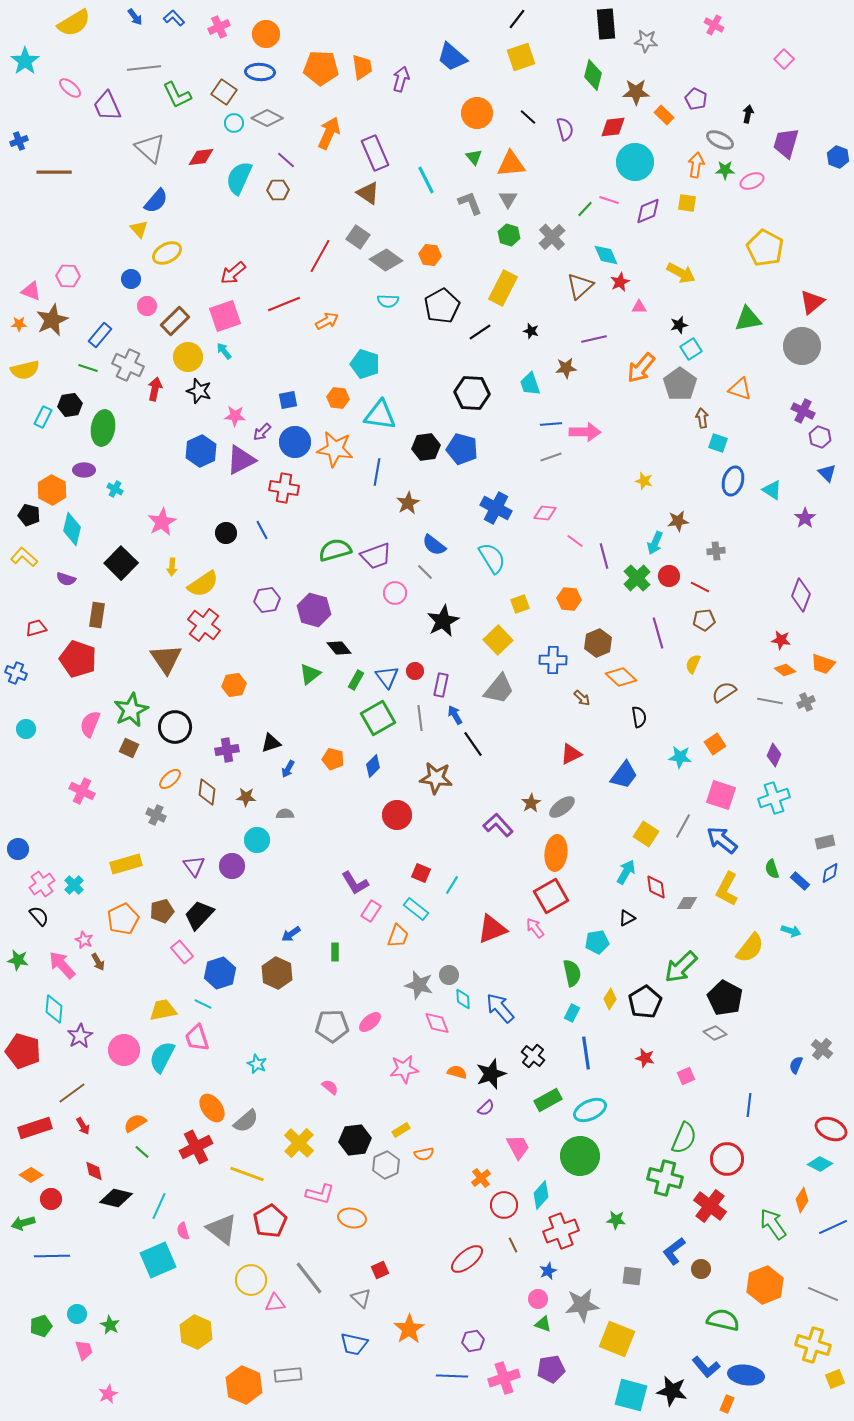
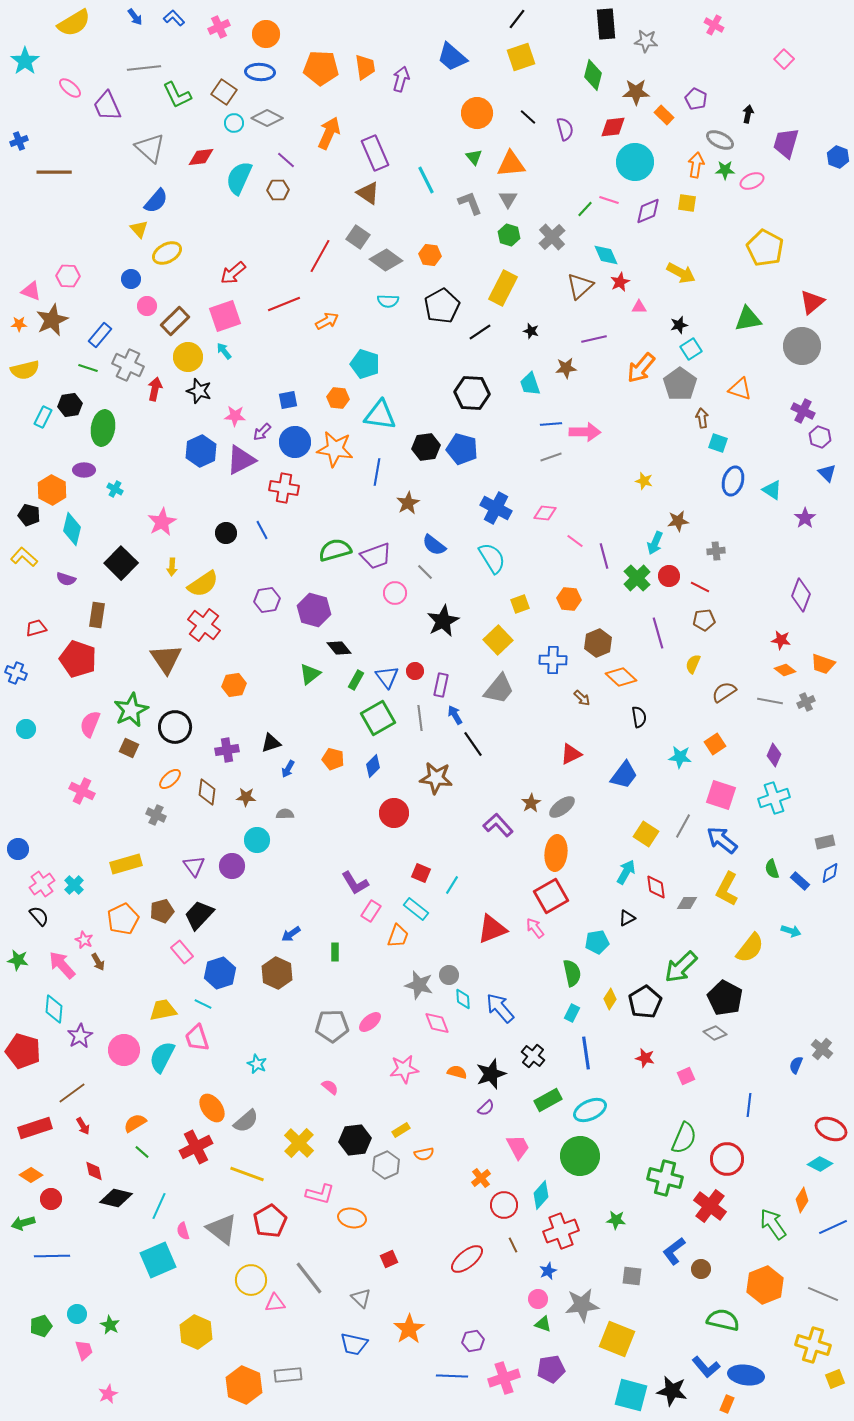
orange trapezoid at (362, 67): moved 3 px right
red circle at (397, 815): moved 3 px left, 2 px up
red square at (380, 1270): moved 9 px right, 11 px up
